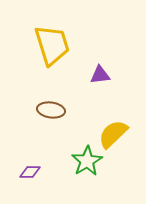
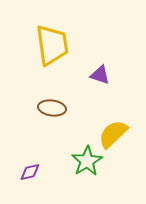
yellow trapezoid: rotated 9 degrees clockwise
purple triangle: rotated 25 degrees clockwise
brown ellipse: moved 1 px right, 2 px up
purple diamond: rotated 15 degrees counterclockwise
